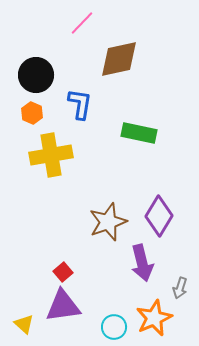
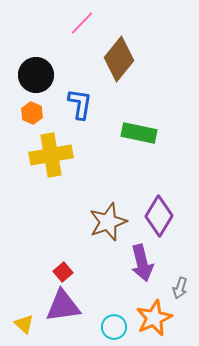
brown diamond: rotated 39 degrees counterclockwise
